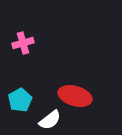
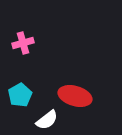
cyan pentagon: moved 5 px up
white semicircle: moved 3 px left
